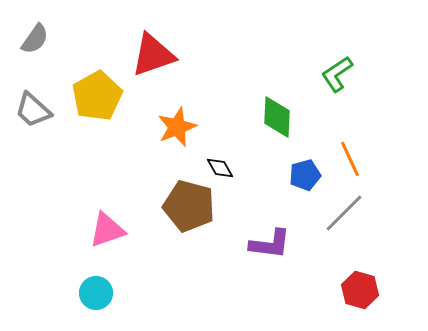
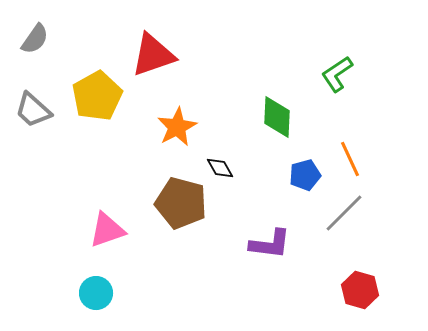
orange star: rotated 6 degrees counterclockwise
brown pentagon: moved 8 px left, 3 px up
